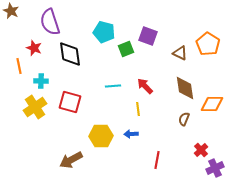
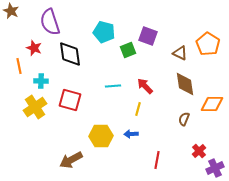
green square: moved 2 px right, 1 px down
brown diamond: moved 4 px up
red square: moved 2 px up
yellow line: rotated 24 degrees clockwise
red cross: moved 2 px left, 1 px down
